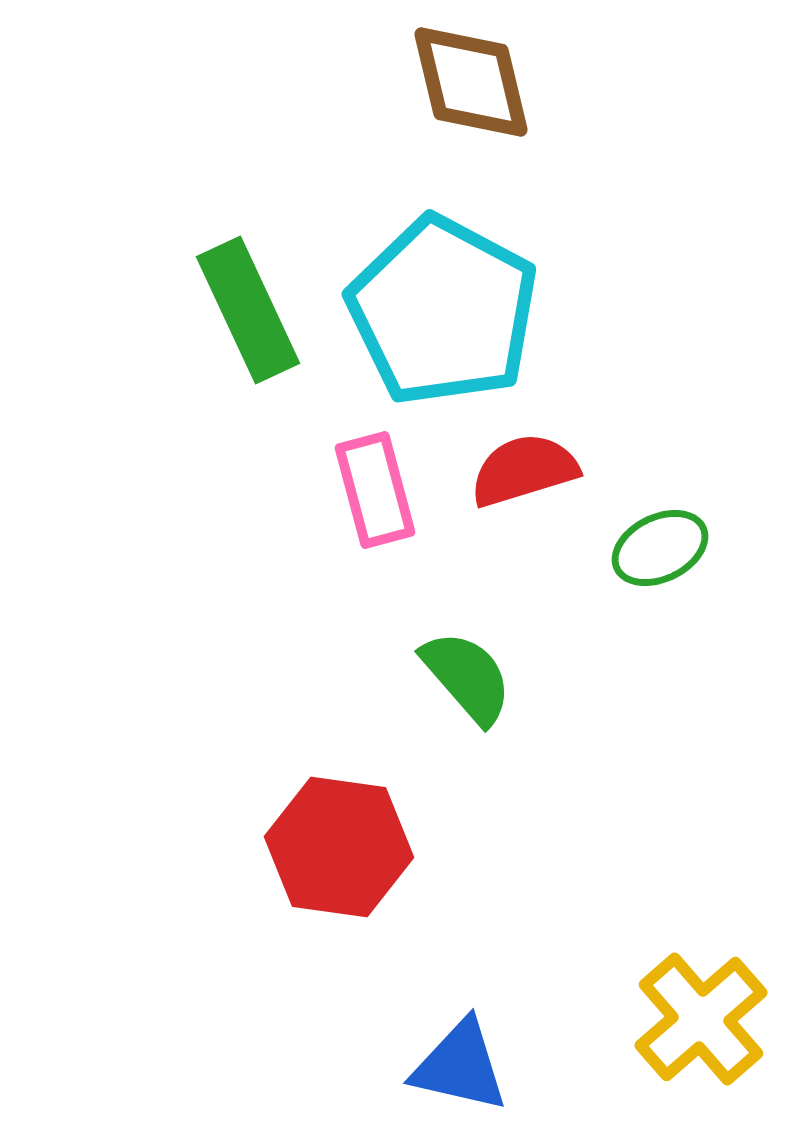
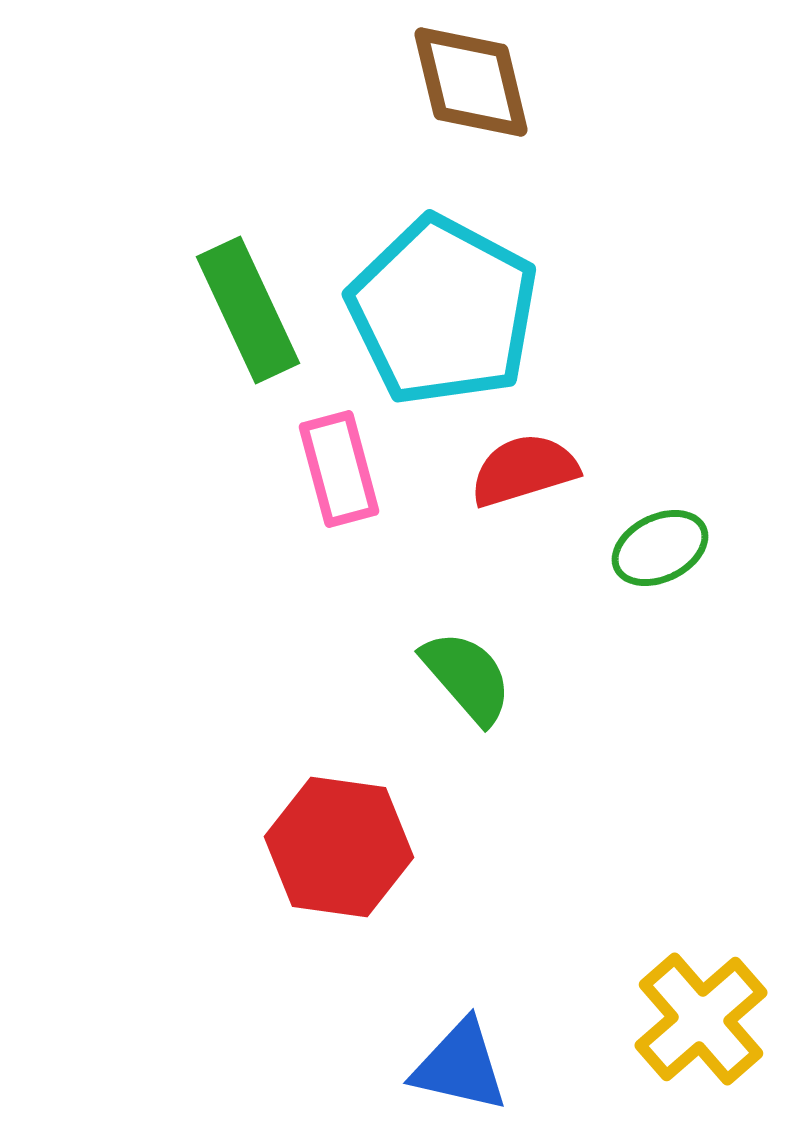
pink rectangle: moved 36 px left, 21 px up
